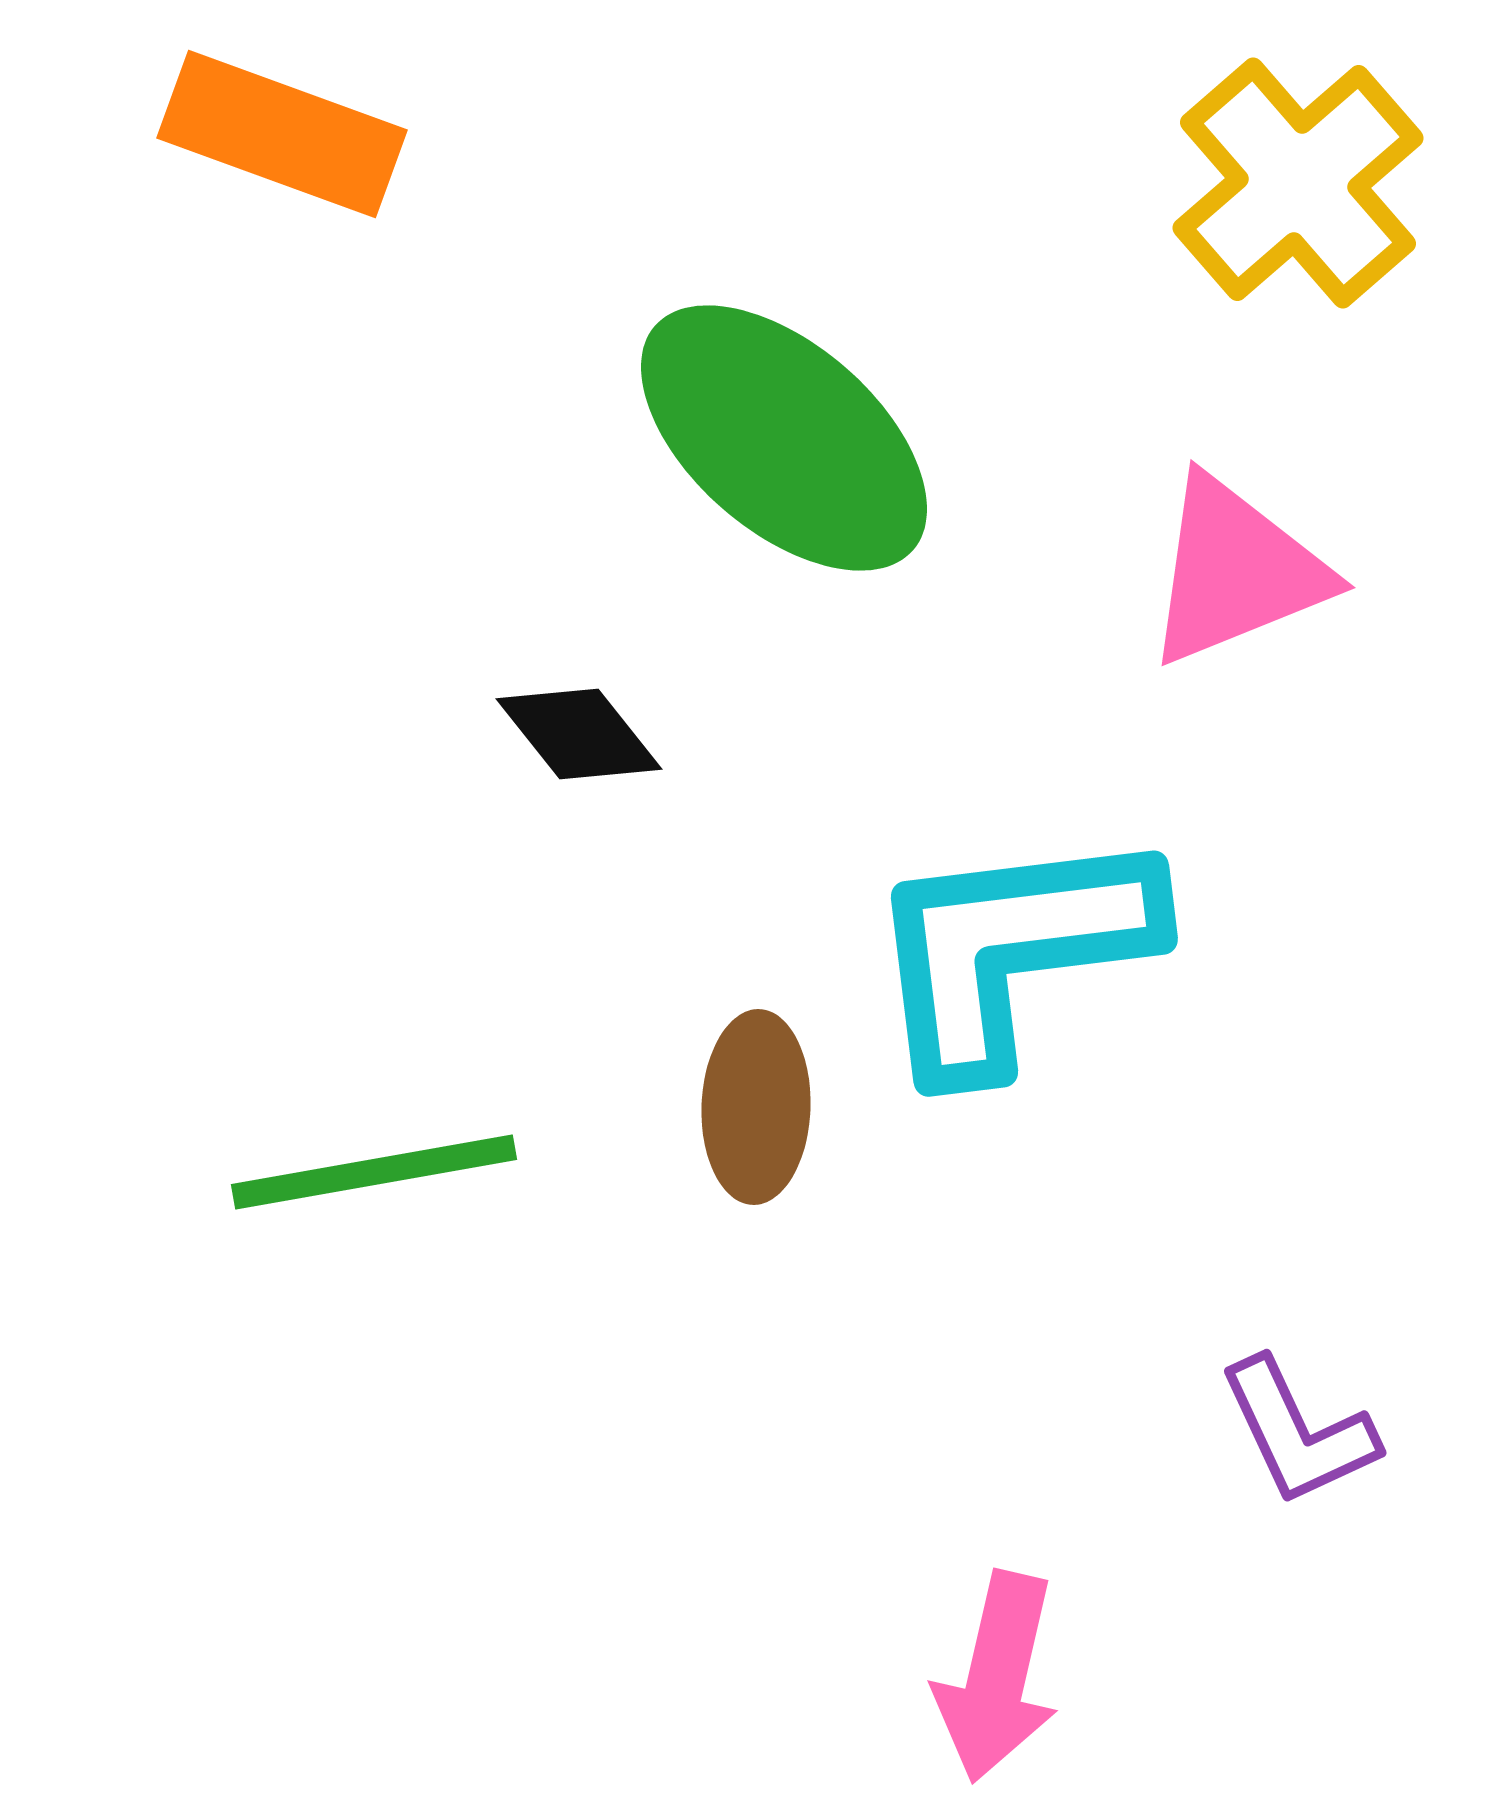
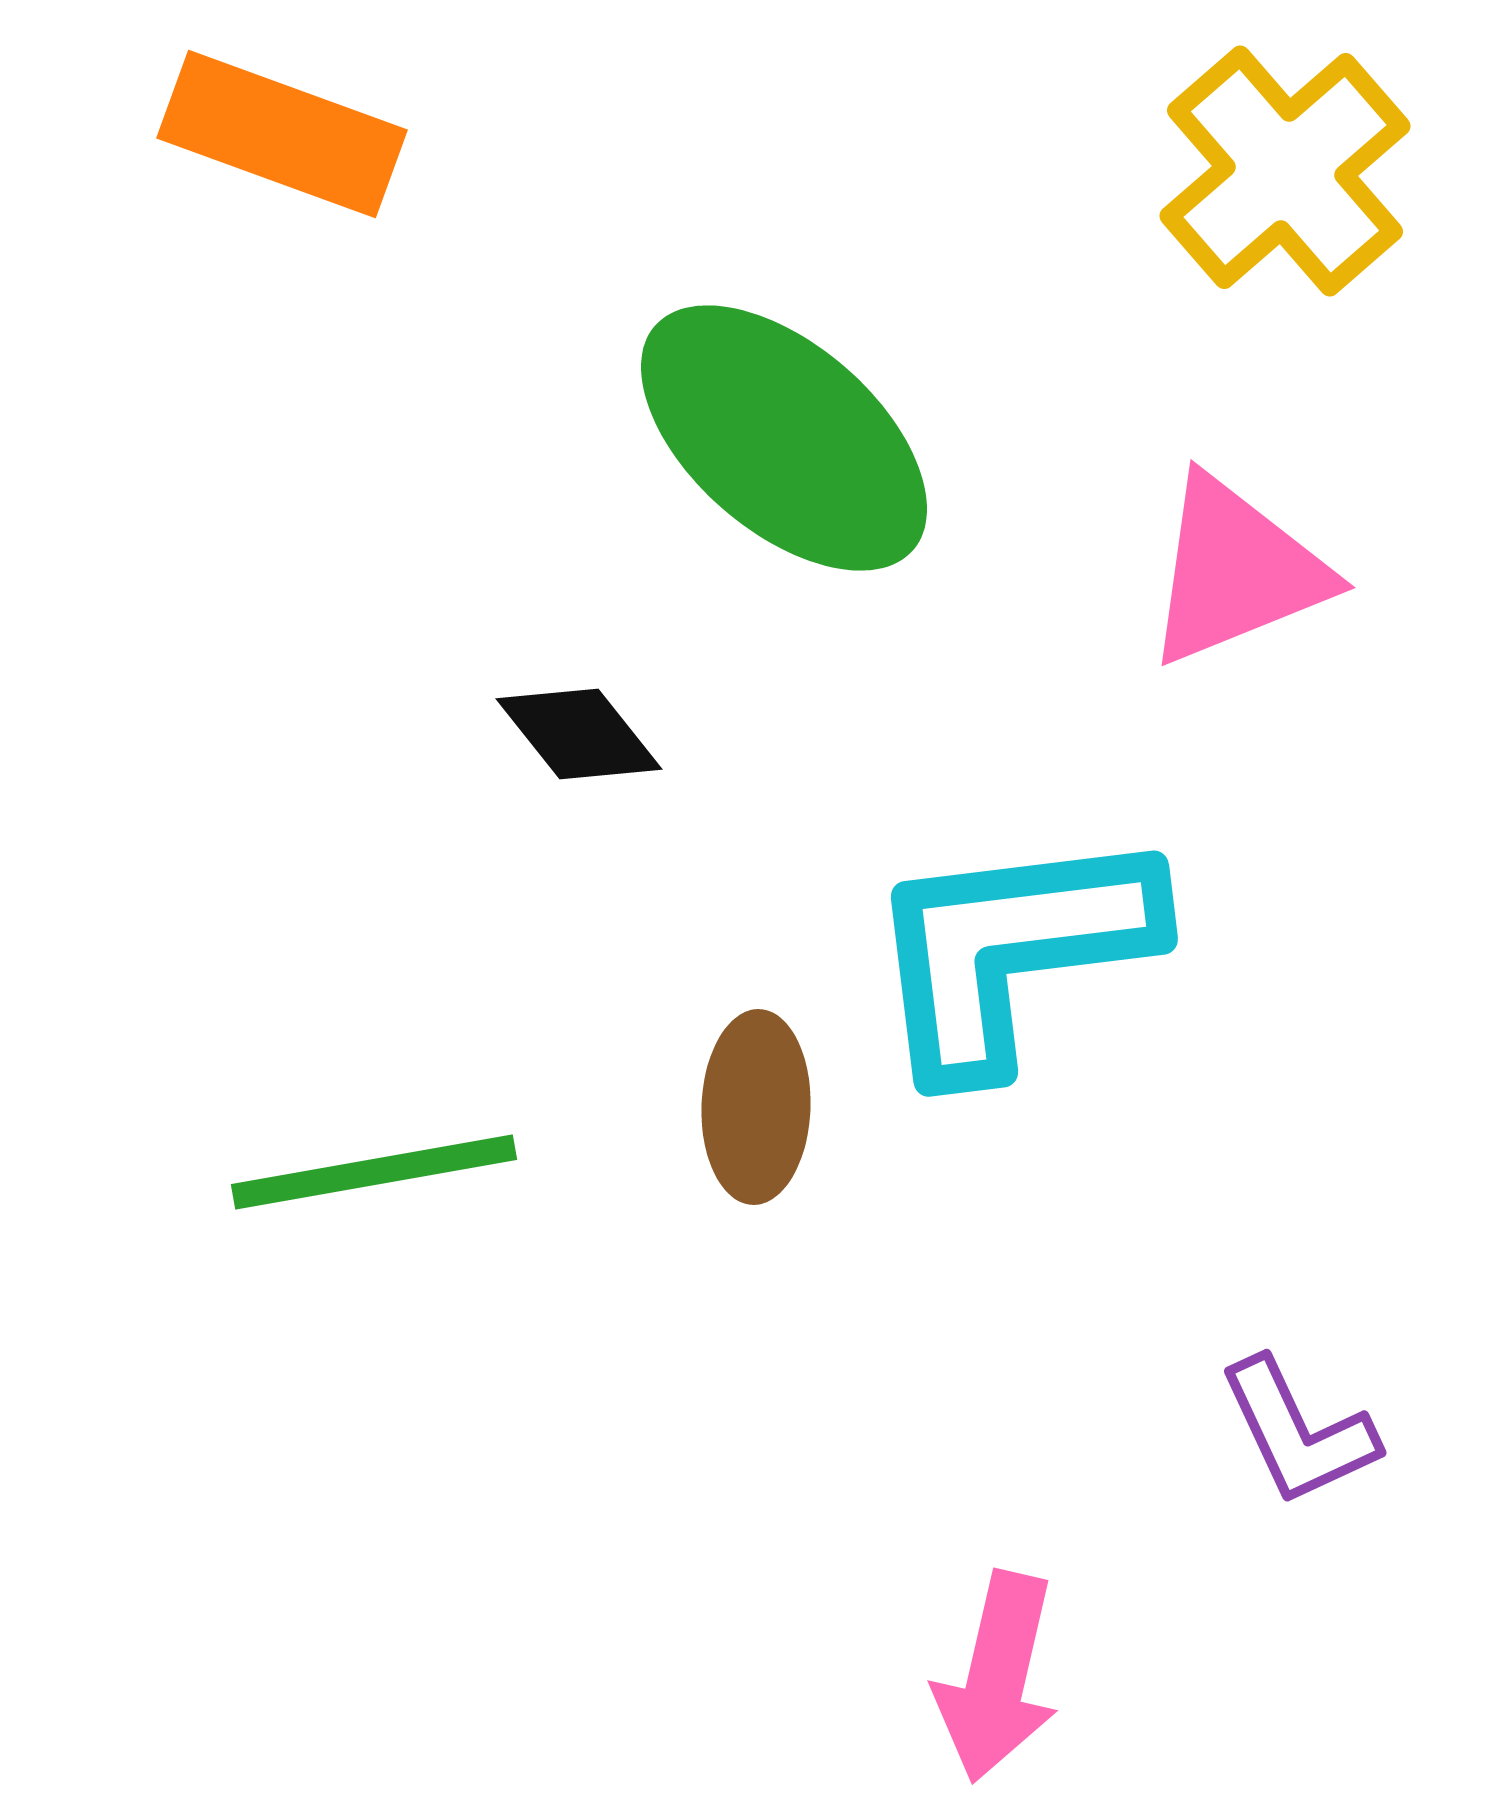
yellow cross: moved 13 px left, 12 px up
